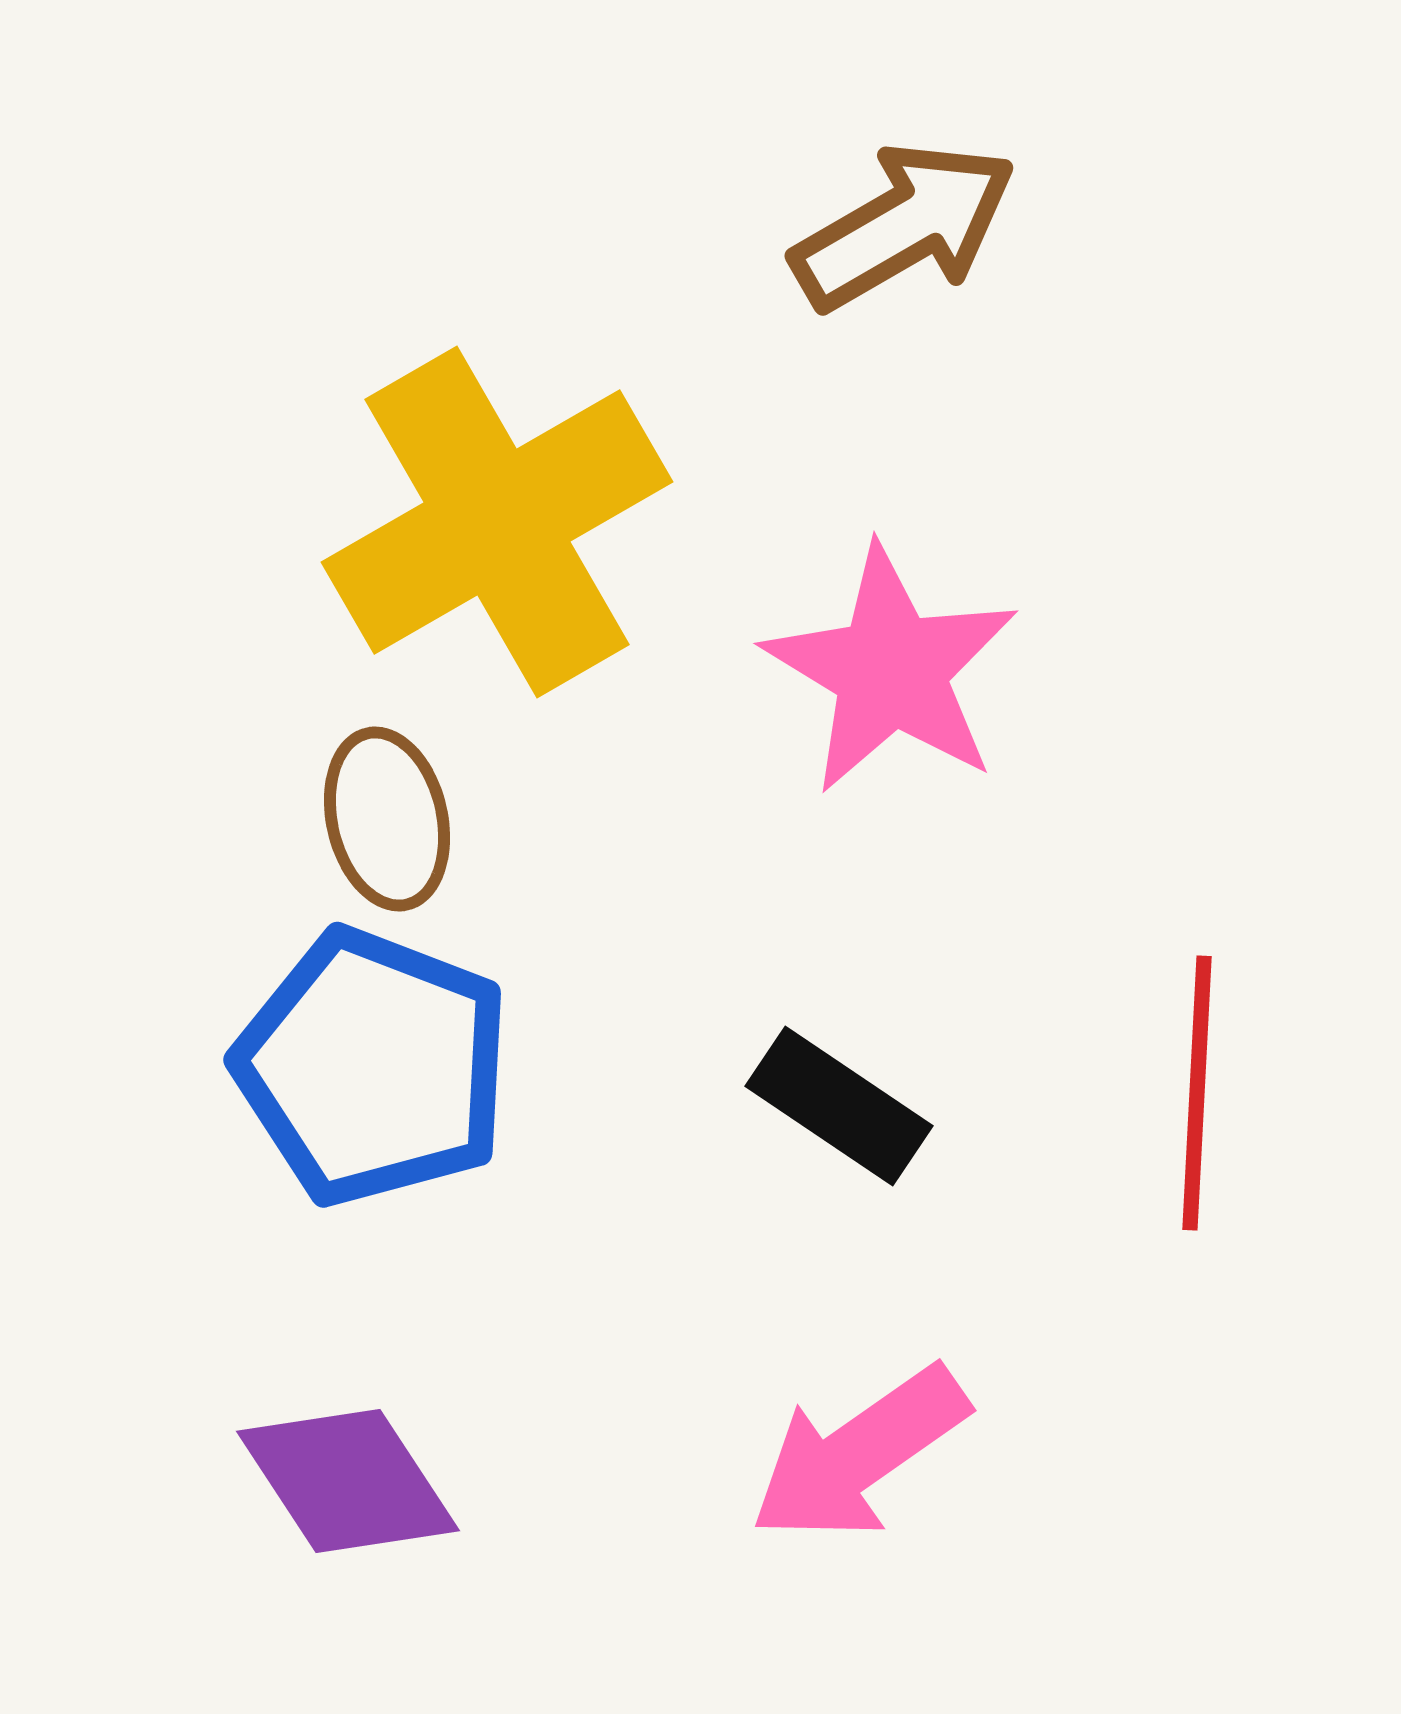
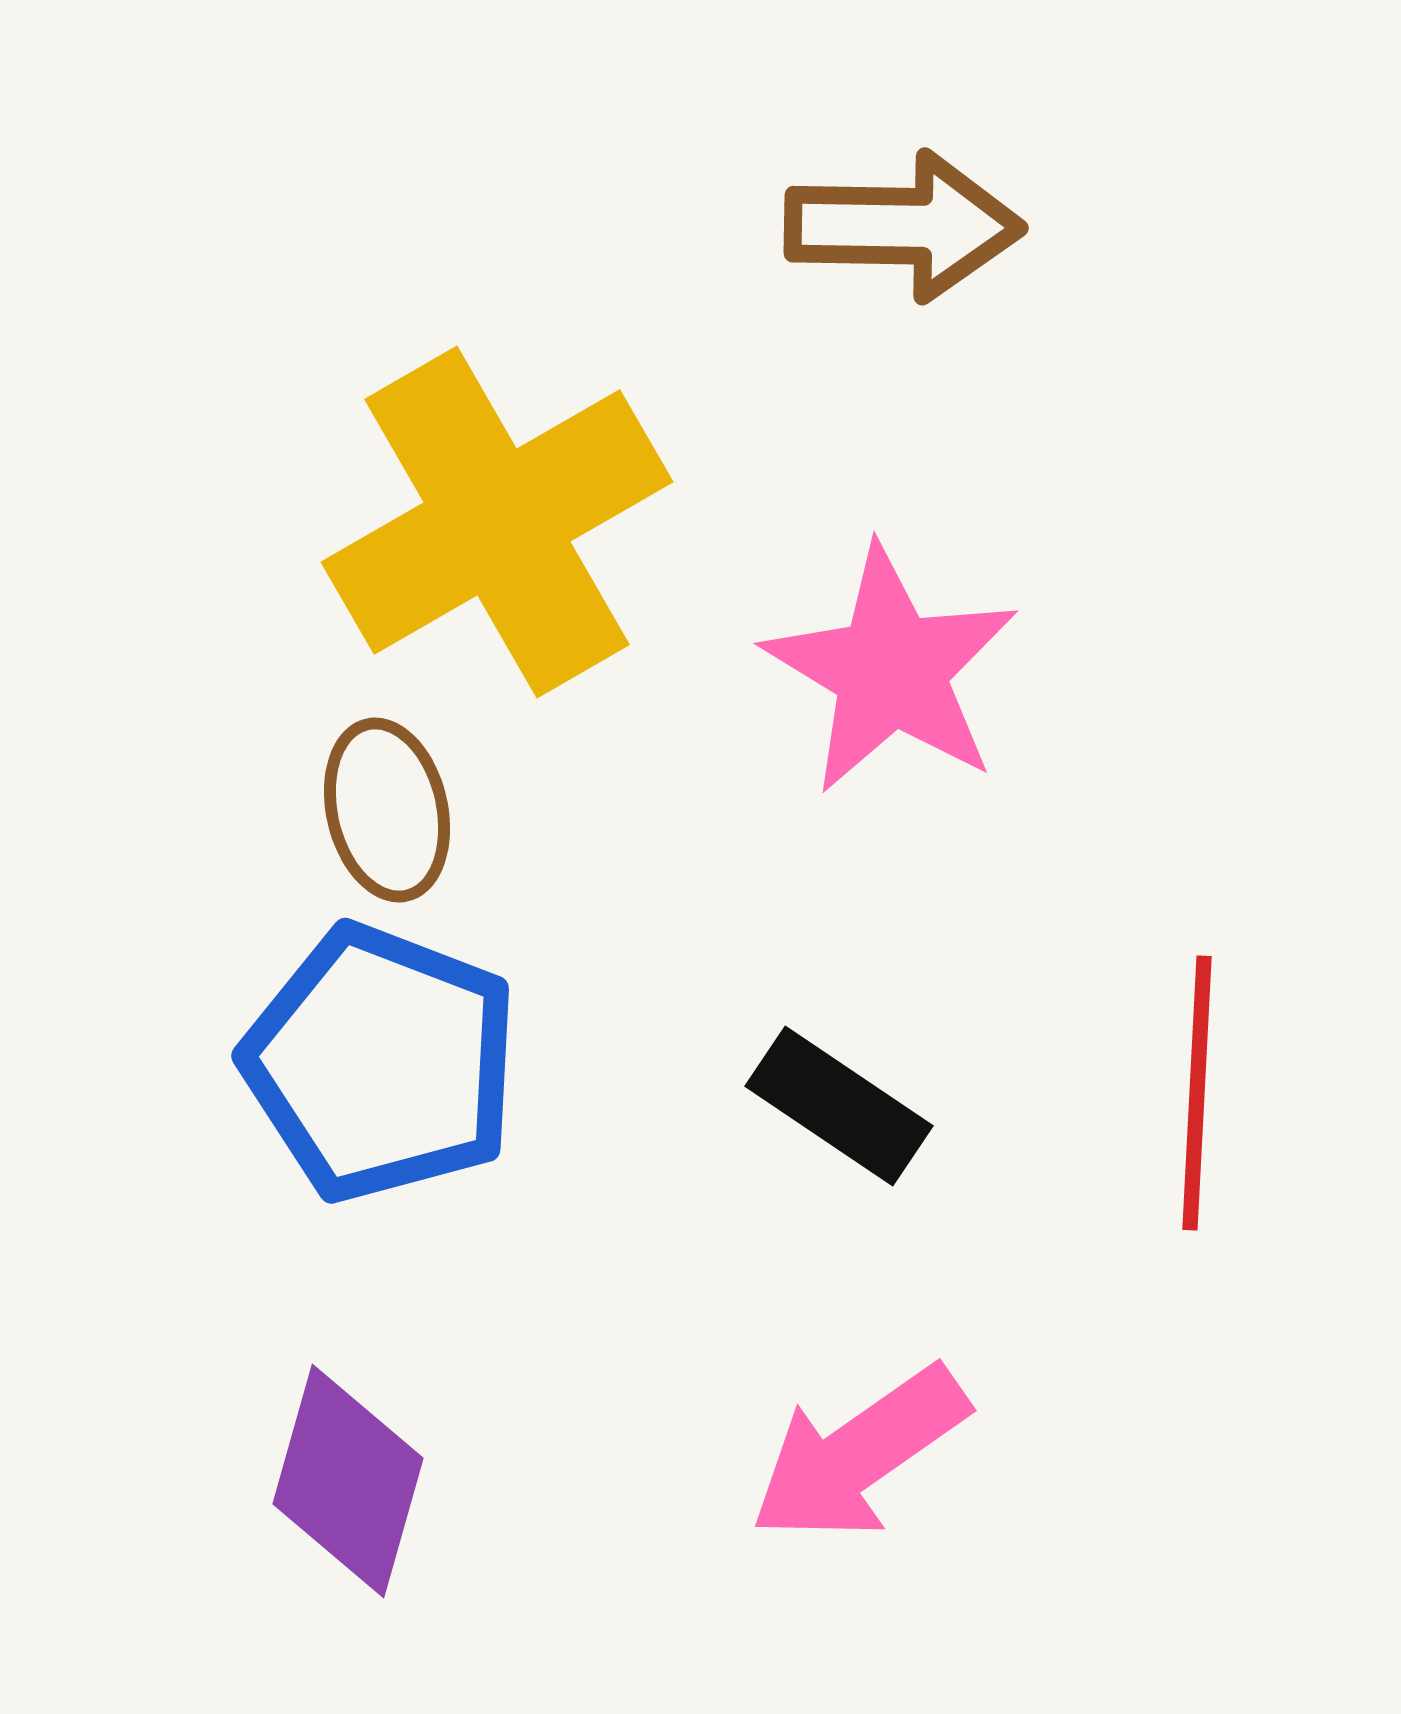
brown arrow: rotated 31 degrees clockwise
brown ellipse: moved 9 px up
blue pentagon: moved 8 px right, 4 px up
purple diamond: rotated 49 degrees clockwise
